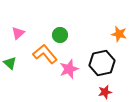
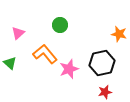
green circle: moved 10 px up
